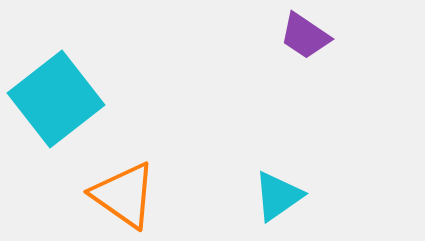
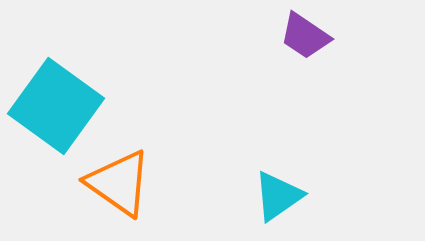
cyan square: moved 7 px down; rotated 16 degrees counterclockwise
orange triangle: moved 5 px left, 12 px up
